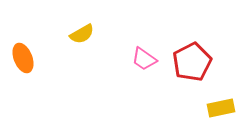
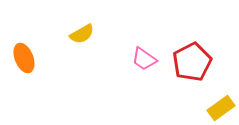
orange ellipse: moved 1 px right
yellow rectangle: rotated 24 degrees counterclockwise
